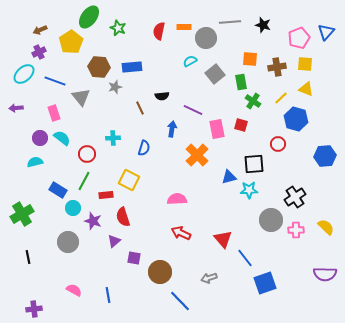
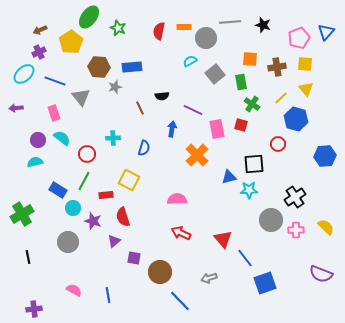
yellow triangle at (306, 89): rotated 28 degrees clockwise
green cross at (253, 101): moved 1 px left, 3 px down
purple circle at (40, 138): moved 2 px left, 2 px down
purple semicircle at (325, 274): moved 4 px left; rotated 20 degrees clockwise
